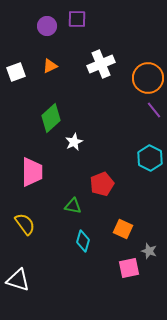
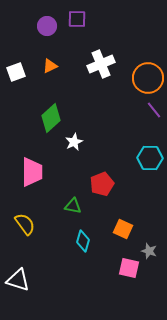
cyan hexagon: rotated 25 degrees counterclockwise
pink square: rotated 25 degrees clockwise
